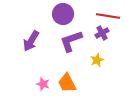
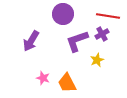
purple cross: moved 1 px down
purple L-shape: moved 6 px right
pink star: moved 6 px up
